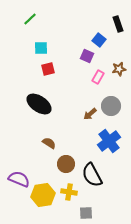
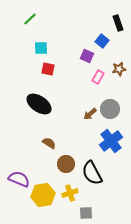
black rectangle: moved 1 px up
blue square: moved 3 px right, 1 px down
red square: rotated 24 degrees clockwise
gray circle: moved 1 px left, 3 px down
blue cross: moved 2 px right
black semicircle: moved 2 px up
yellow cross: moved 1 px right, 1 px down; rotated 28 degrees counterclockwise
